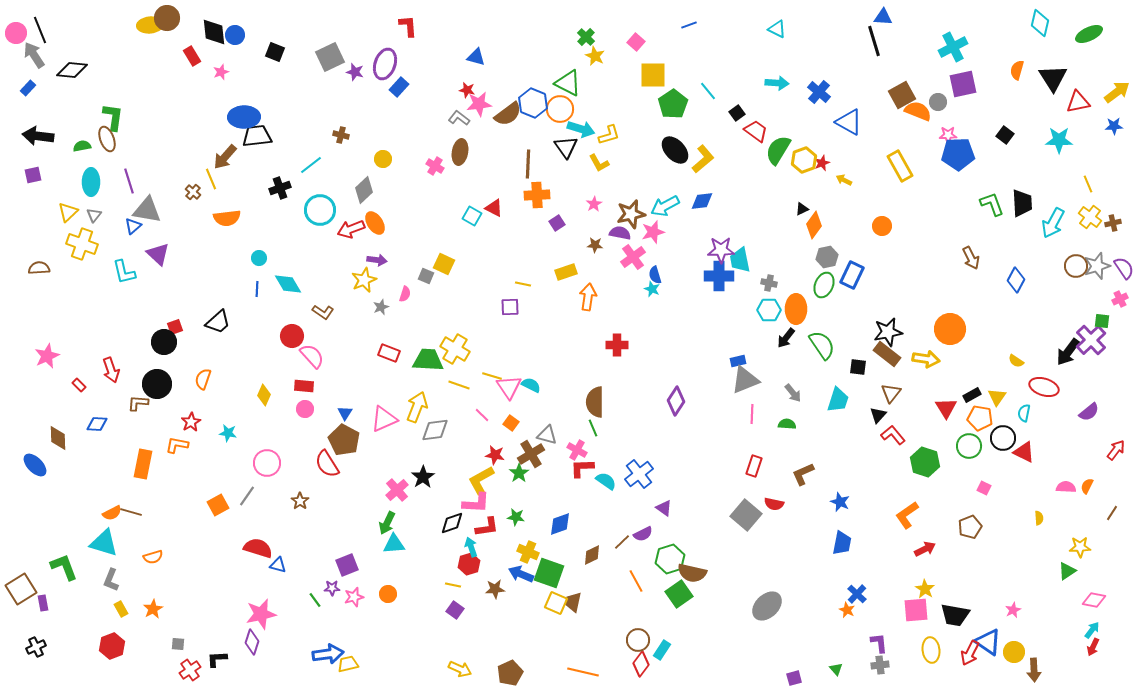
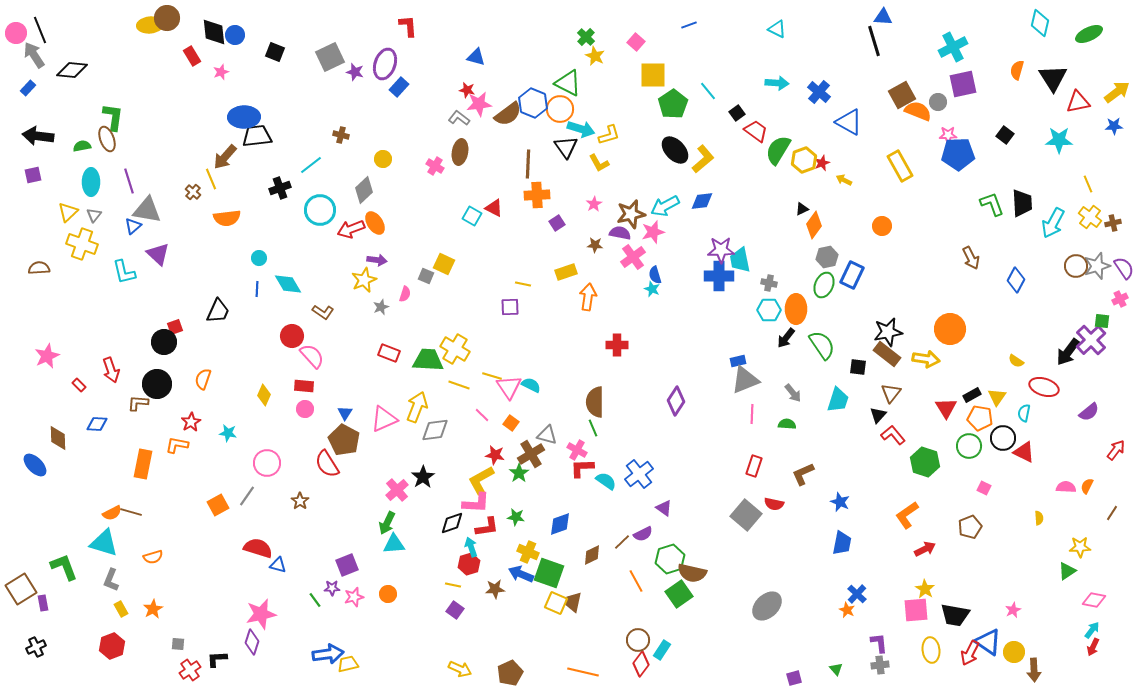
black trapezoid at (218, 322): moved 11 px up; rotated 24 degrees counterclockwise
